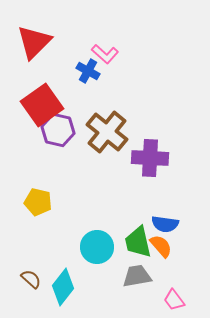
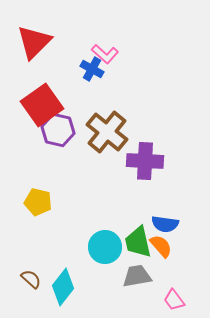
blue cross: moved 4 px right, 2 px up
purple cross: moved 5 px left, 3 px down
cyan circle: moved 8 px right
